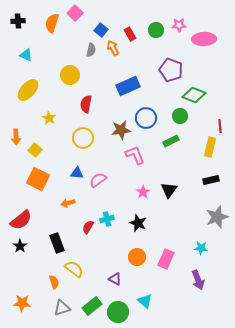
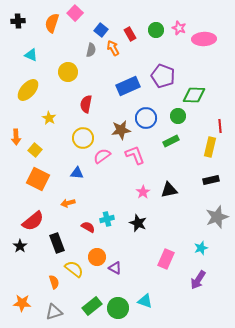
pink star at (179, 25): moved 3 px down; rotated 24 degrees clockwise
cyan triangle at (26, 55): moved 5 px right
purple pentagon at (171, 70): moved 8 px left, 6 px down
yellow circle at (70, 75): moved 2 px left, 3 px up
green diamond at (194, 95): rotated 20 degrees counterclockwise
green circle at (180, 116): moved 2 px left
pink semicircle at (98, 180): moved 4 px right, 24 px up
black triangle at (169, 190): rotated 42 degrees clockwise
red semicircle at (21, 220): moved 12 px right, 1 px down
red semicircle at (88, 227): rotated 88 degrees clockwise
cyan star at (201, 248): rotated 24 degrees counterclockwise
orange circle at (137, 257): moved 40 px left
purple triangle at (115, 279): moved 11 px up
purple arrow at (198, 280): rotated 54 degrees clockwise
cyan triangle at (145, 301): rotated 21 degrees counterclockwise
gray triangle at (62, 308): moved 8 px left, 4 px down
green circle at (118, 312): moved 4 px up
